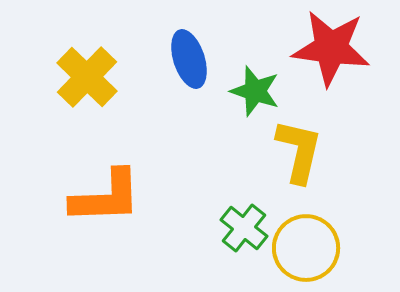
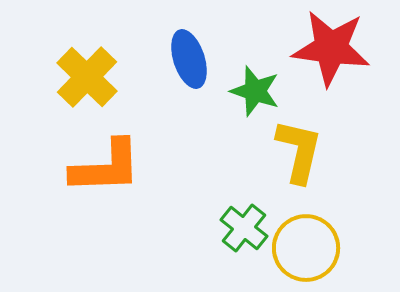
orange L-shape: moved 30 px up
